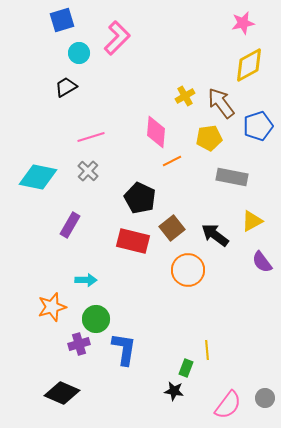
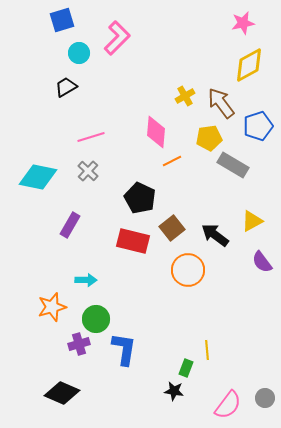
gray rectangle: moved 1 px right, 12 px up; rotated 20 degrees clockwise
